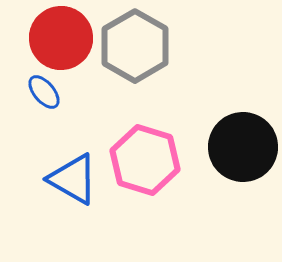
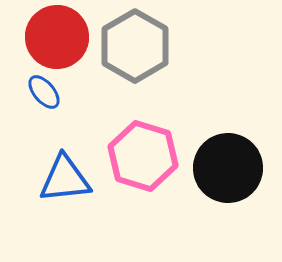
red circle: moved 4 px left, 1 px up
black circle: moved 15 px left, 21 px down
pink hexagon: moved 2 px left, 4 px up
blue triangle: moved 8 px left; rotated 36 degrees counterclockwise
